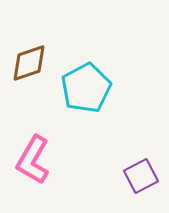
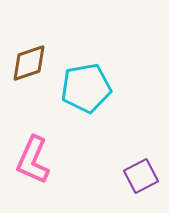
cyan pentagon: rotated 18 degrees clockwise
pink L-shape: rotated 6 degrees counterclockwise
